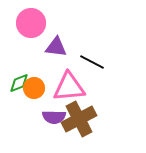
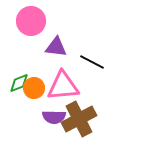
pink circle: moved 2 px up
pink triangle: moved 6 px left, 1 px up
